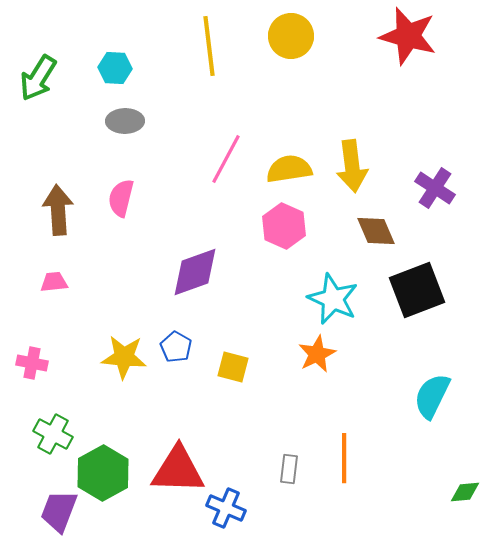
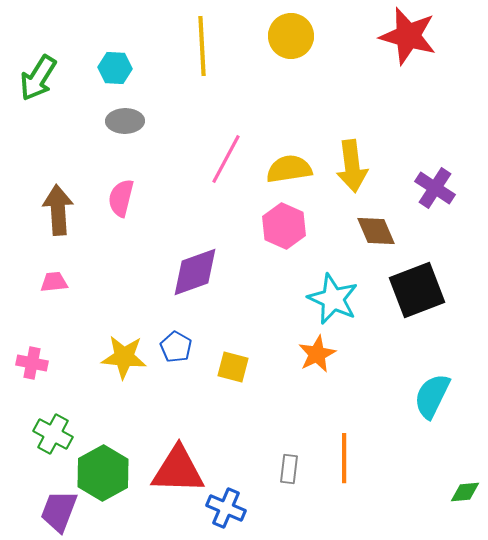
yellow line: moved 7 px left; rotated 4 degrees clockwise
